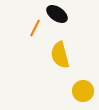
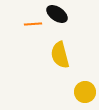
orange line: moved 2 px left, 4 px up; rotated 60 degrees clockwise
yellow circle: moved 2 px right, 1 px down
